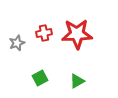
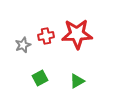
red cross: moved 2 px right, 3 px down
gray star: moved 6 px right, 2 px down
